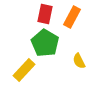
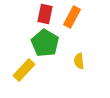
yellow semicircle: rotated 21 degrees clockwise
